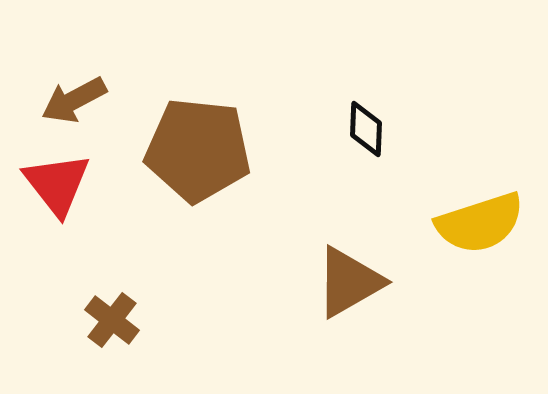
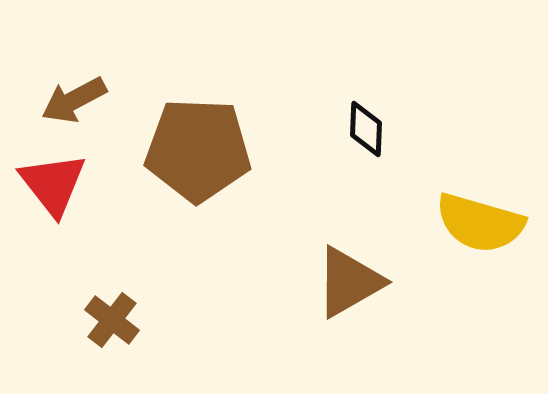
brown pentagon: rotated 4 degrees counterclockwise
red triangle: moved 4 px left
yellow semicircle: rotated 34 degrees clockwise
